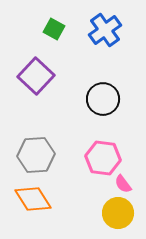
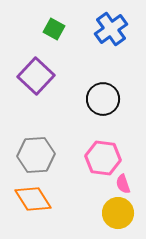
blue cross: moved 6 px right, 1 px up
pink semicircle: rotated 18 degrees clockwise
